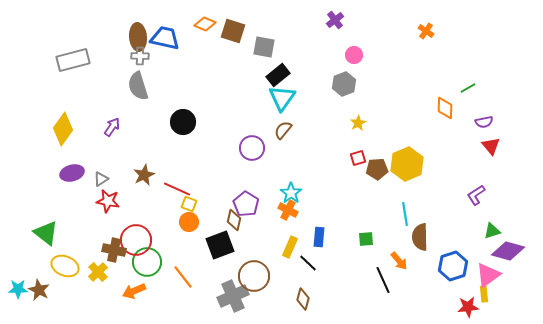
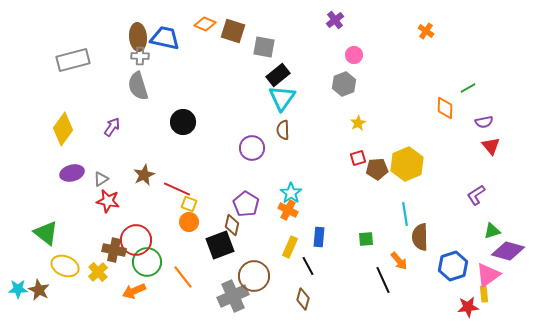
brown semicircle at (283, 130): rotated 42 degrees counterclockwise
brown diamond at (234, 220): moved 2 px left, 5 px down
black line at (308, 263): moved 3 px down; rotated 18 degrees clockwise
